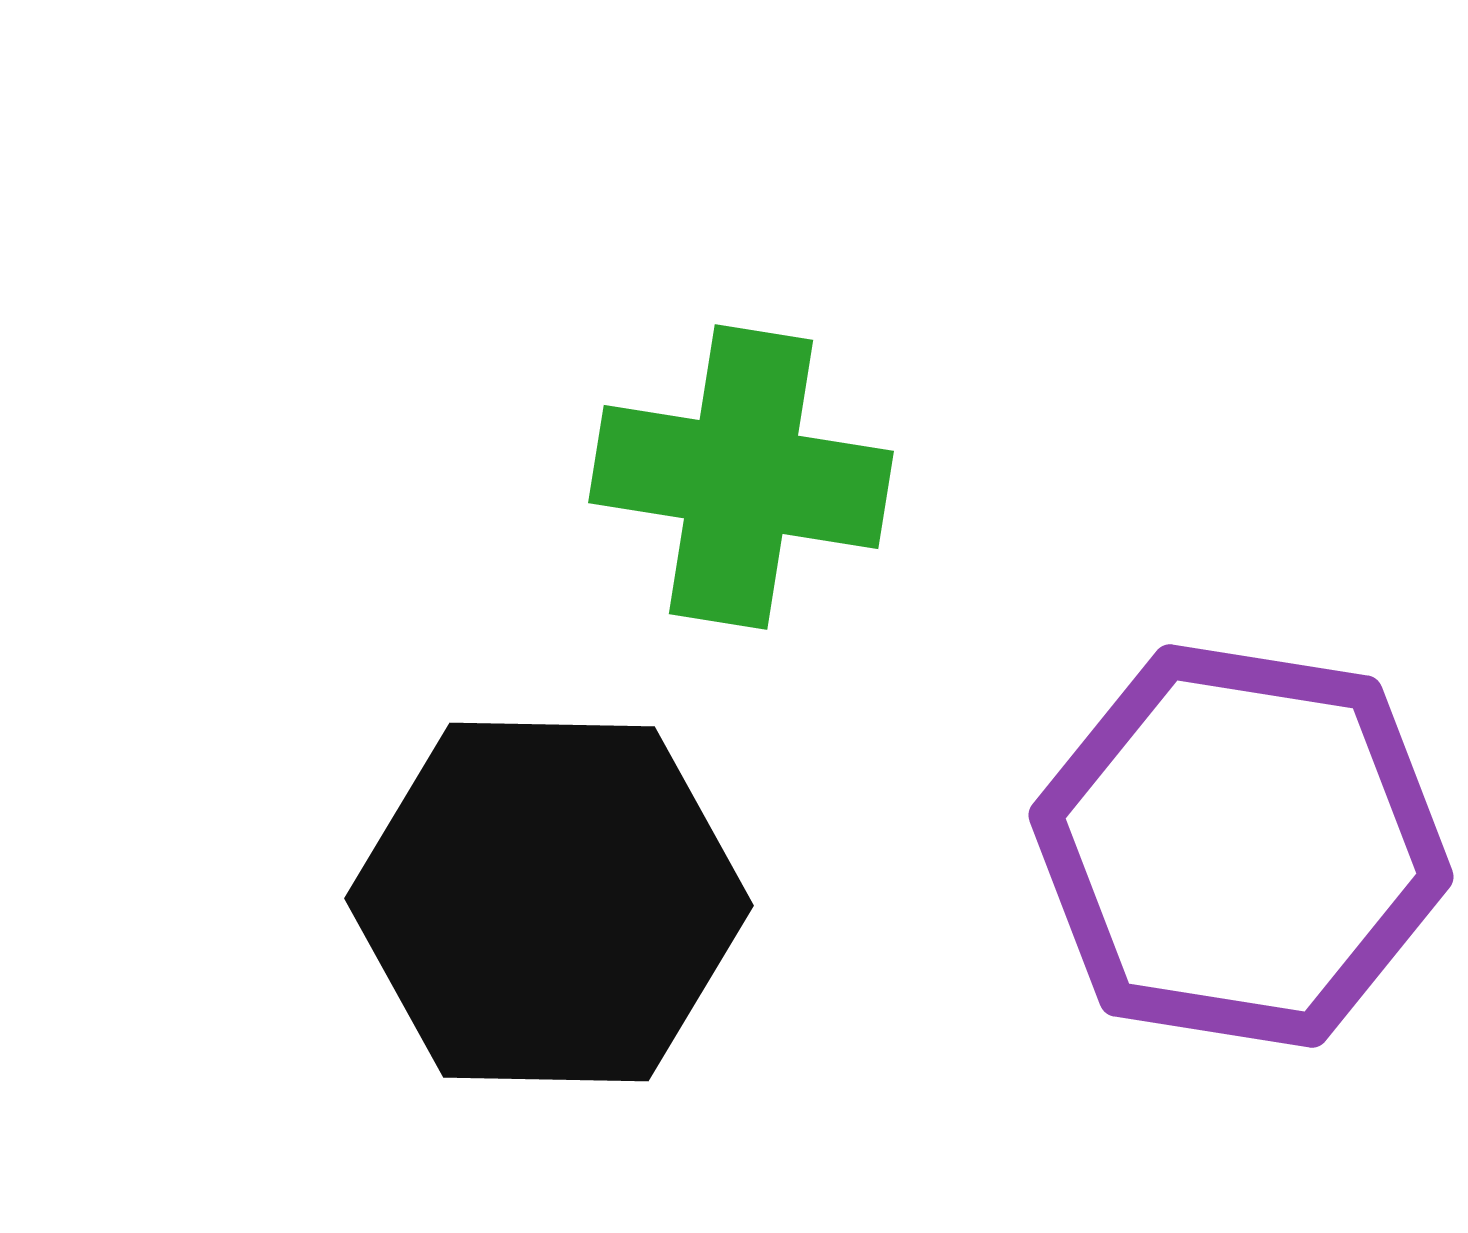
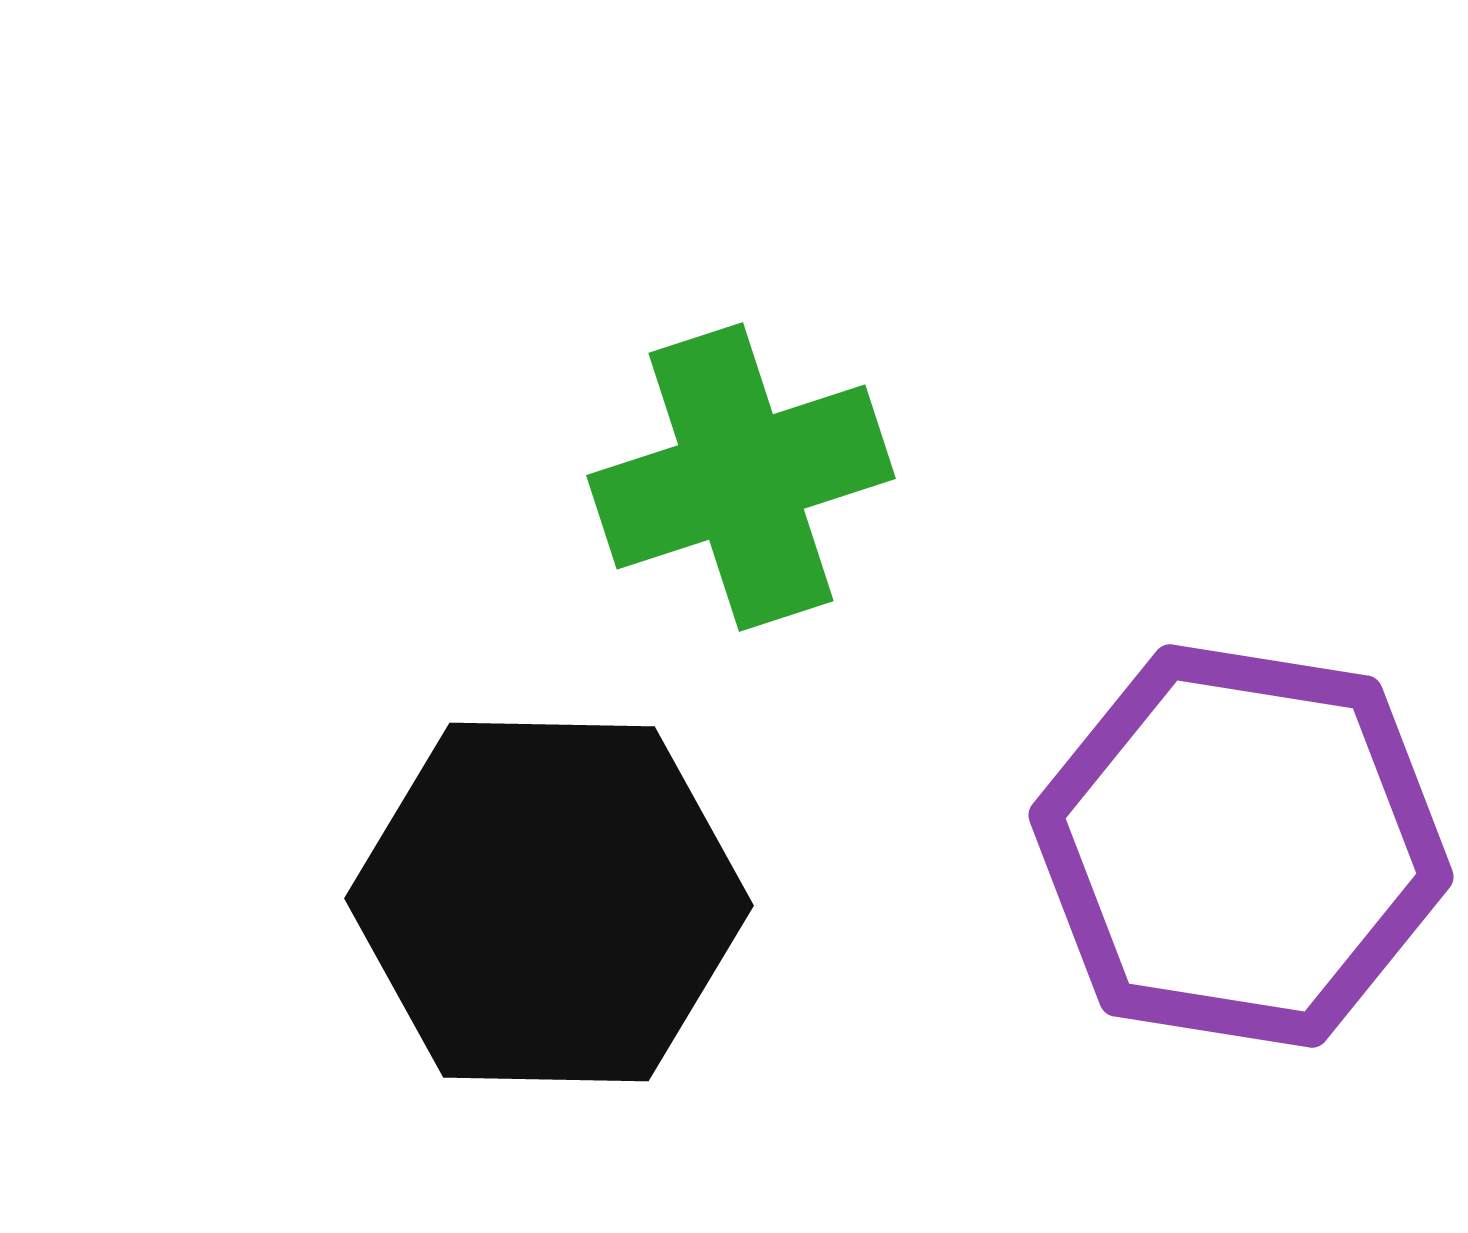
green cross: rotated 27 degrees counterclockwise
